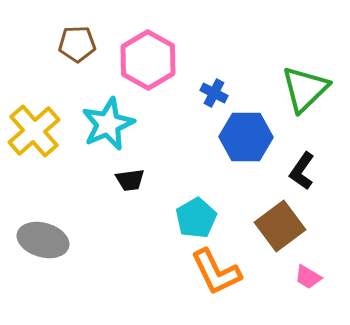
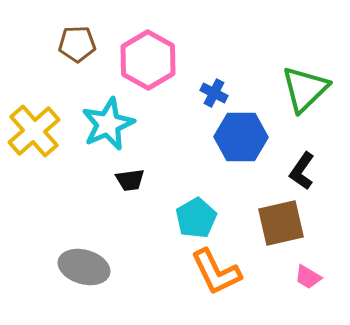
blue hexagon: moved 5 px left
brown square: moved 1 px right, 3 px up; rotated 24 degrees clockwise
gray ellipse: moved 41 px right, 27 px down
